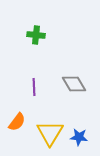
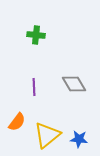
yellow triangle: moved 3 px left, 2 px down; rotated 20 degrees clockwise
blue star: moved 2 px down
